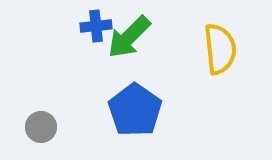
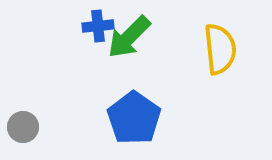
blue cross: moved 2 px right
blue pentagon: moved 1 px left, 8 px down
gray circle: moved 18 px left
